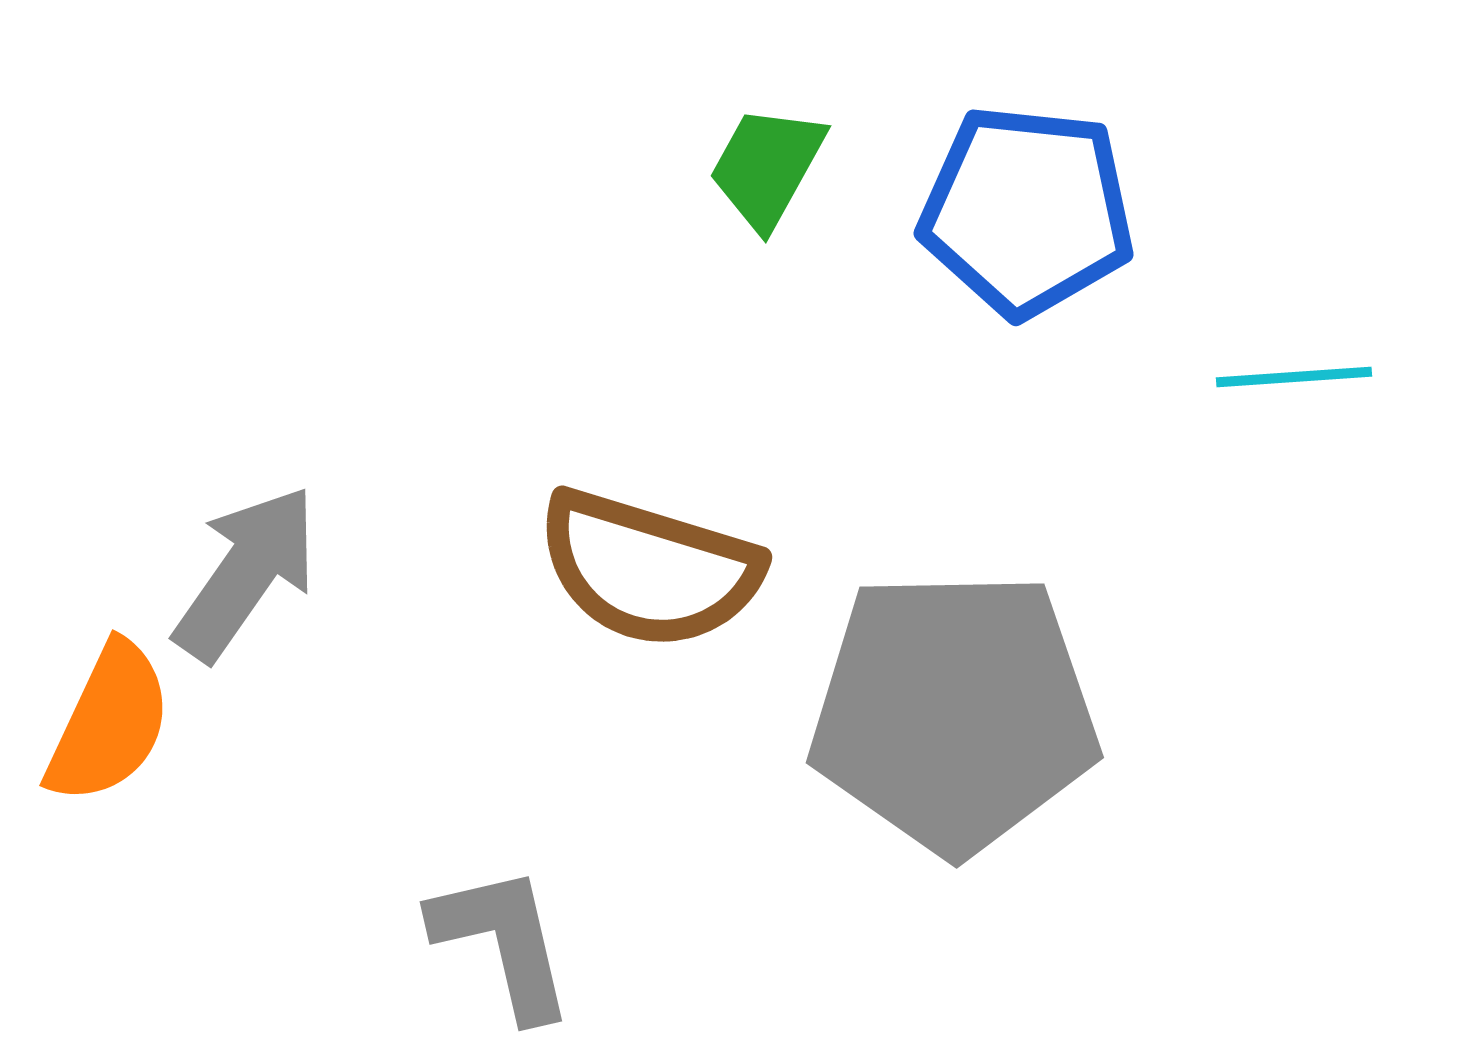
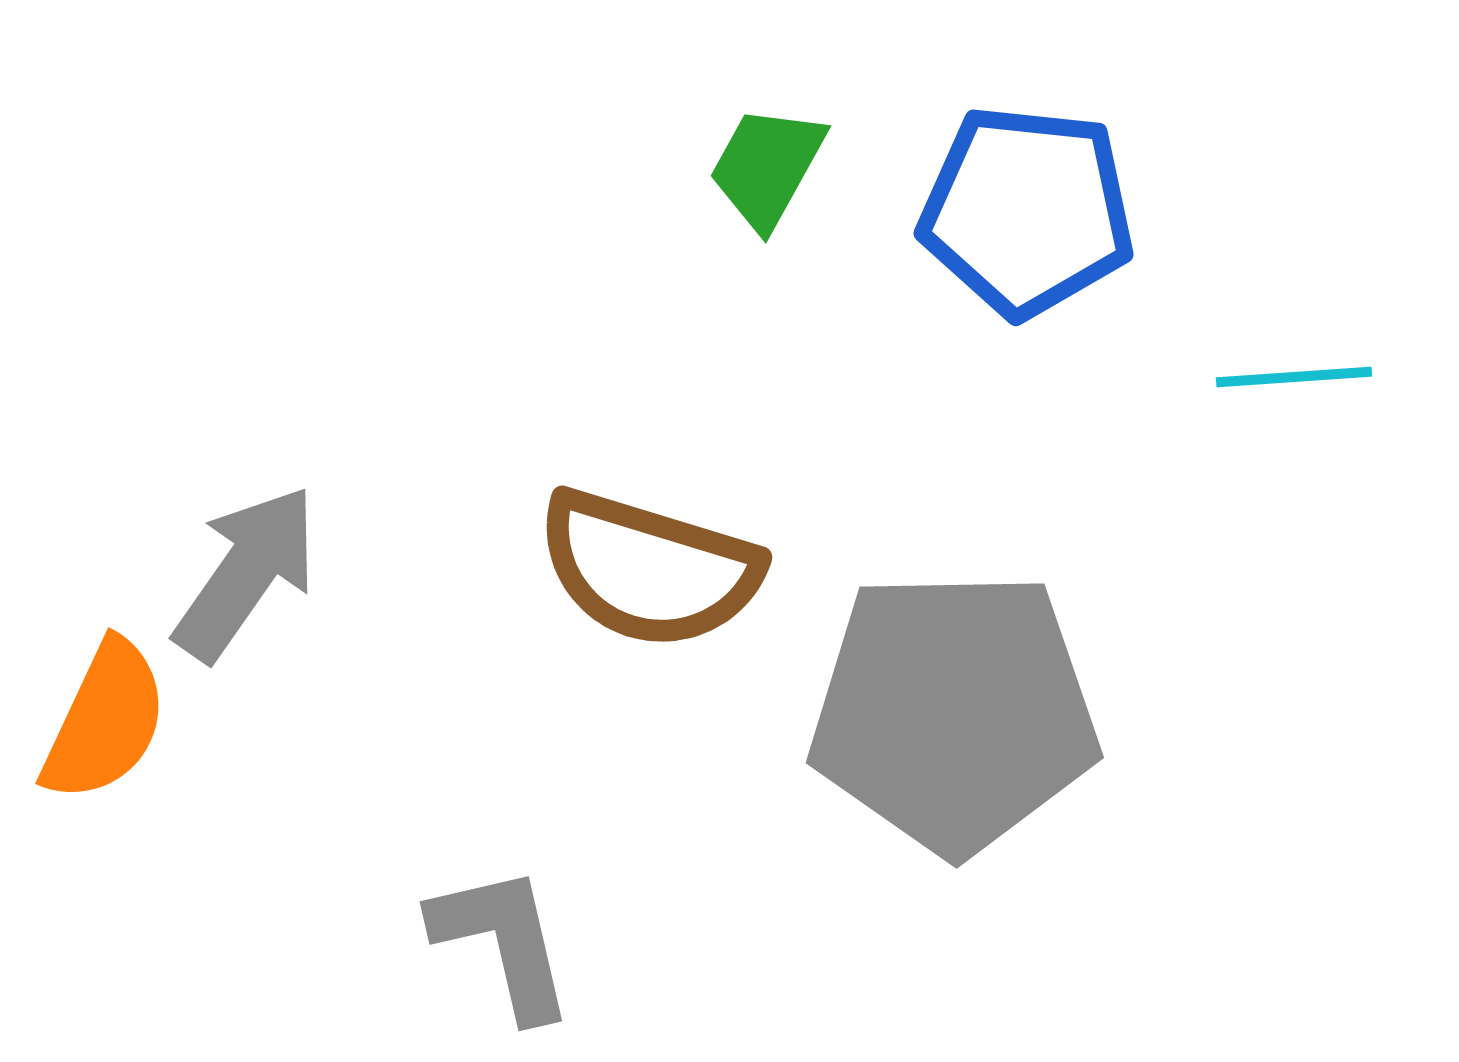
orange semicircle: moved 4 px left, 2 px up
